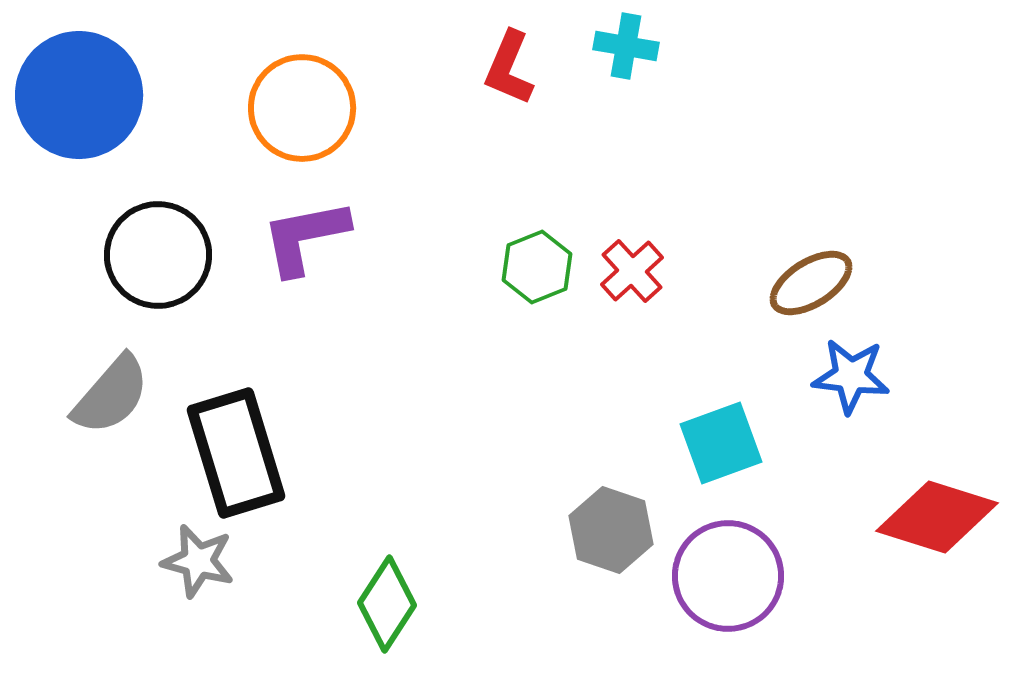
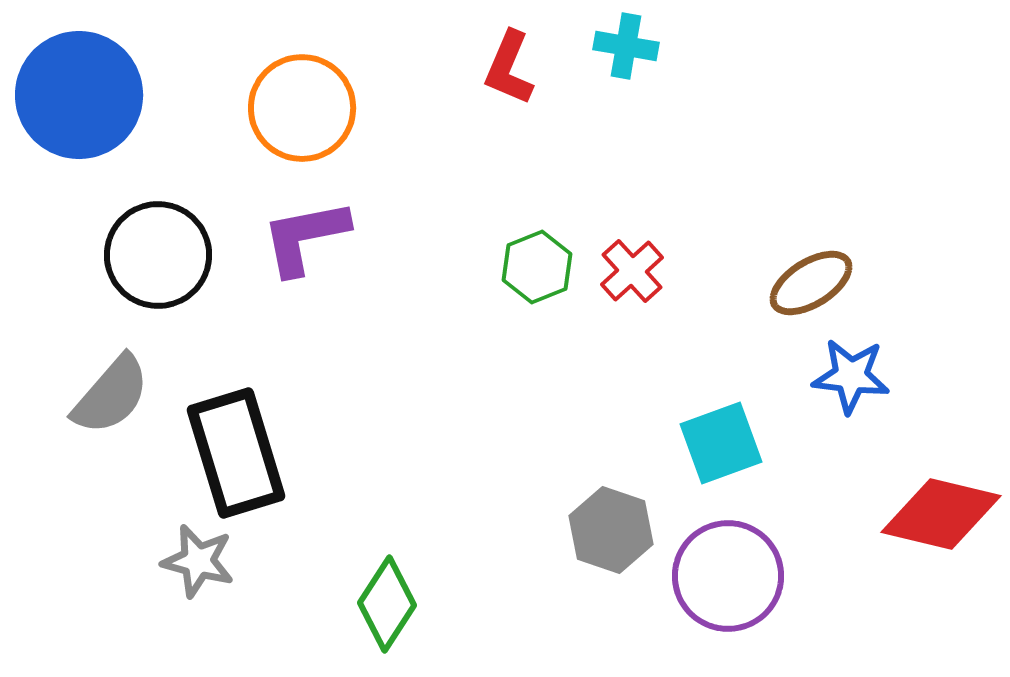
red diamond: moved 4 px right, 3 px up; rotated 4 degrees counterclockwise
